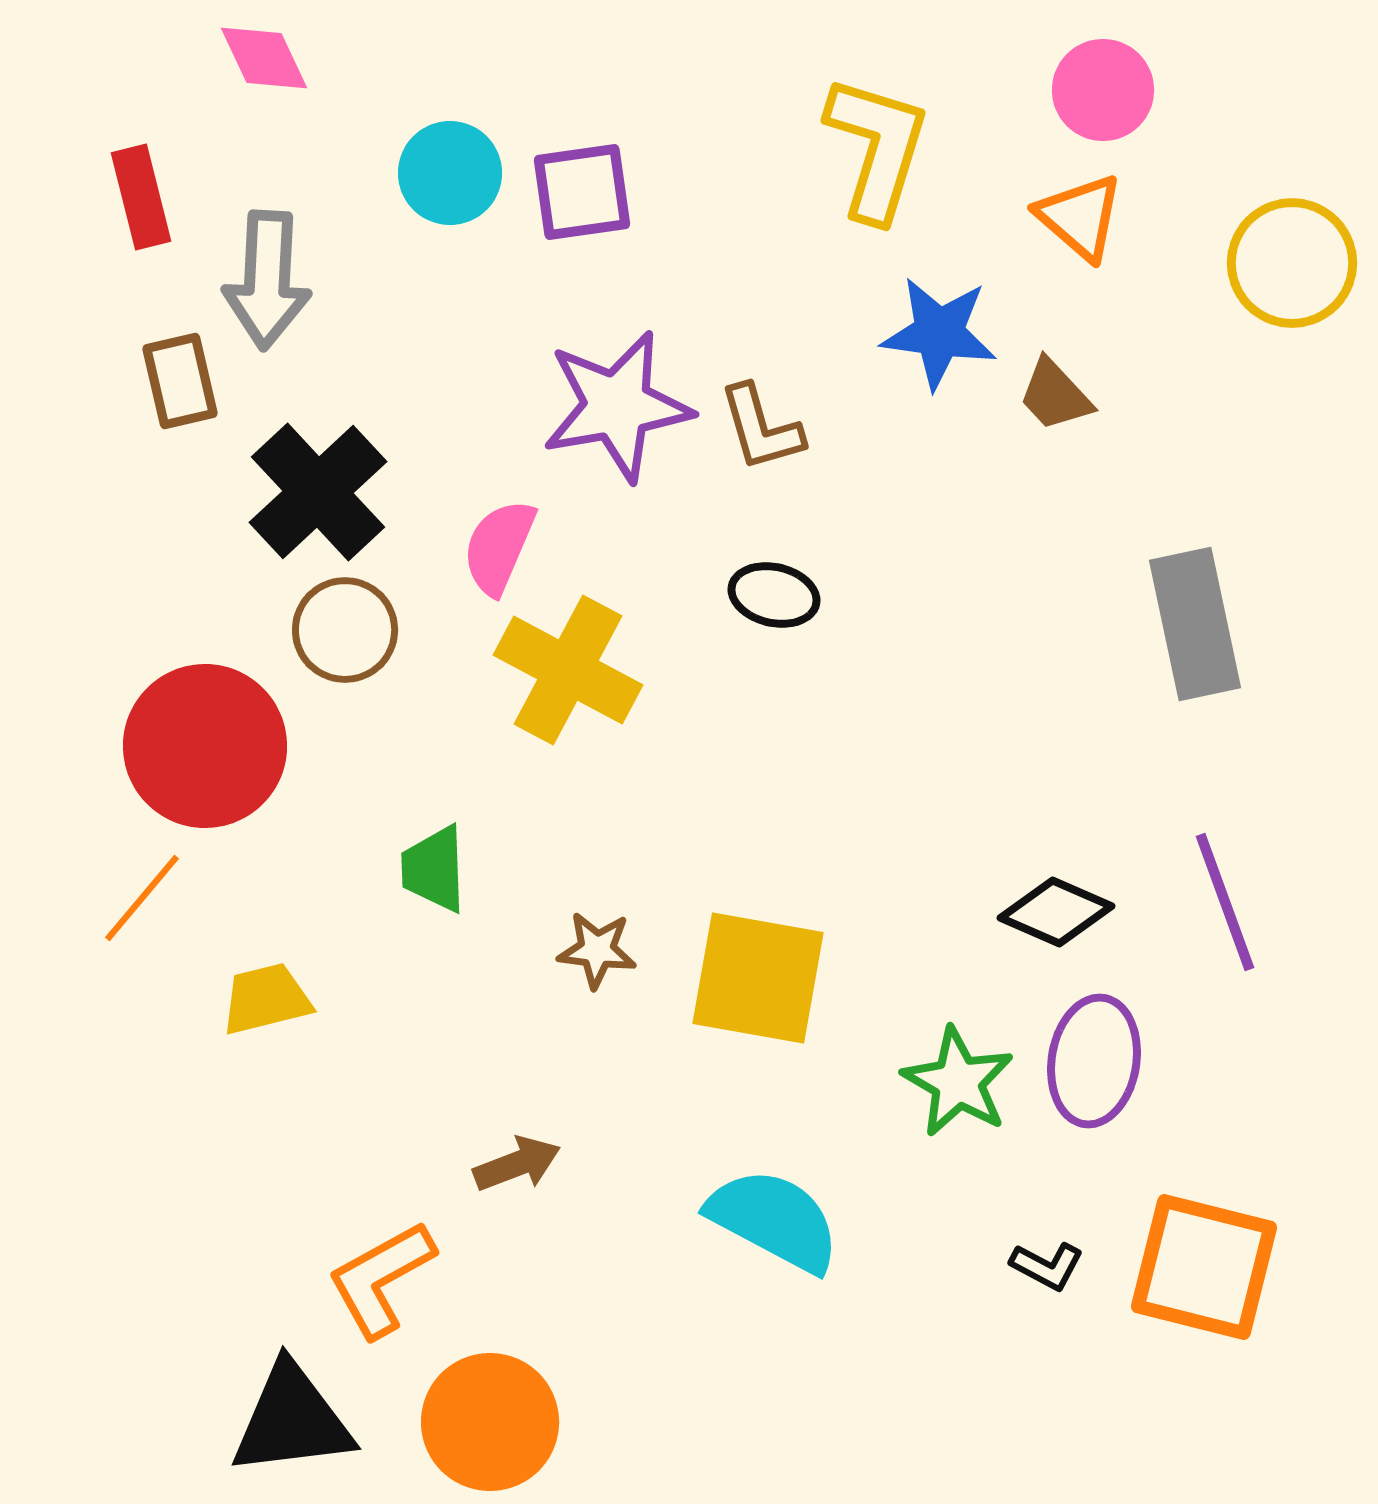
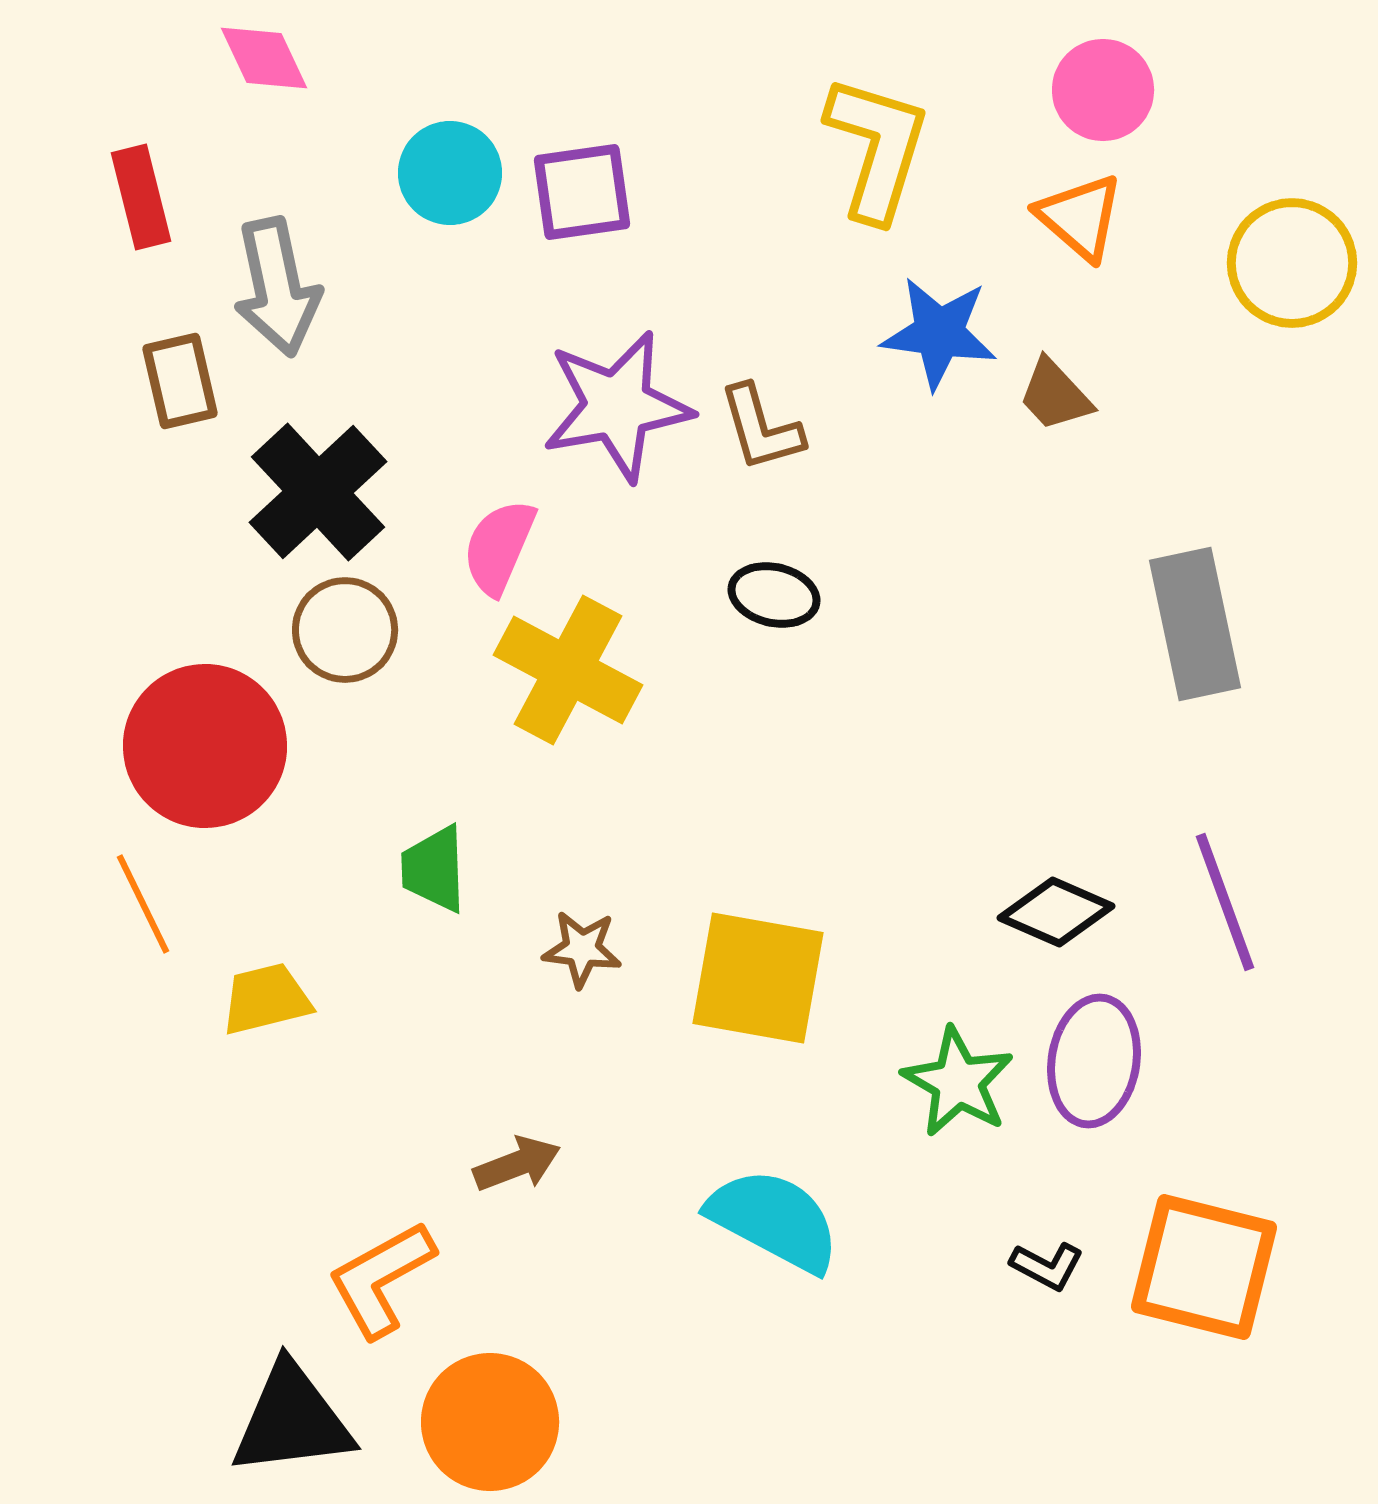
gray arrow: moved 10 px right, 7 px down; rotated 15 degrees counterclockwise
orange line: moved 1 px right, 6 px down; rotated 66 degrees counterclockwise
brown star: moved 15 px left, 1 px up
